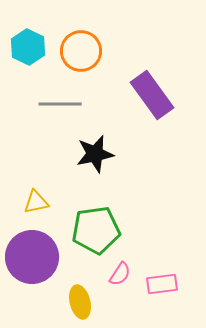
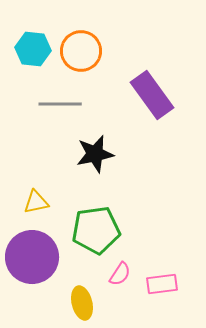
cyan hexagon: moved 5 px right, 2 px down; rotated 20 degrees counterclockwise
yellow ellipse: moved 2 px right, 1 px down
